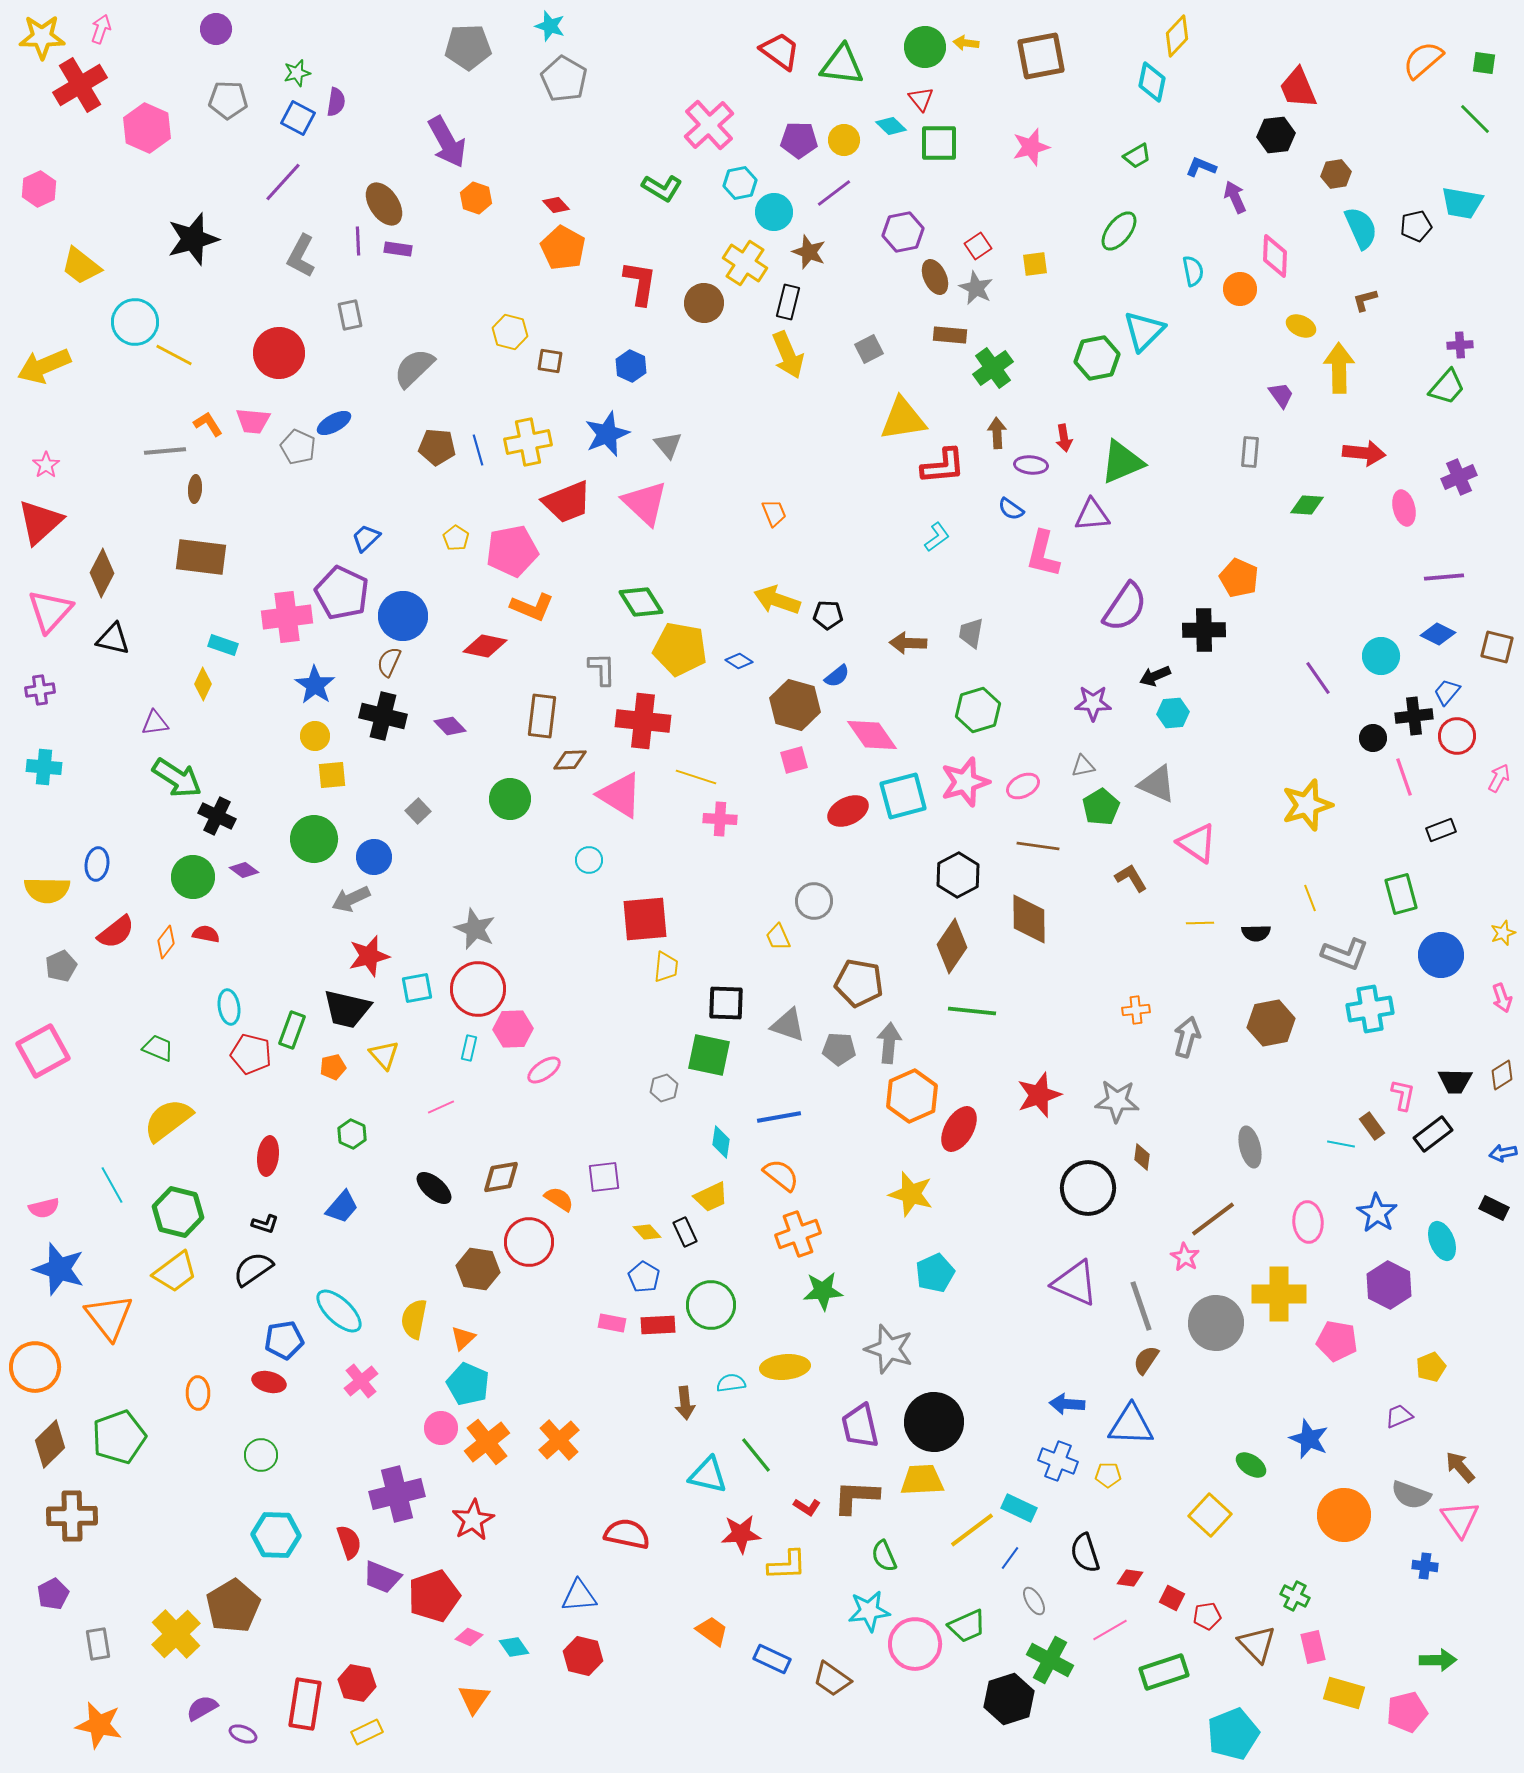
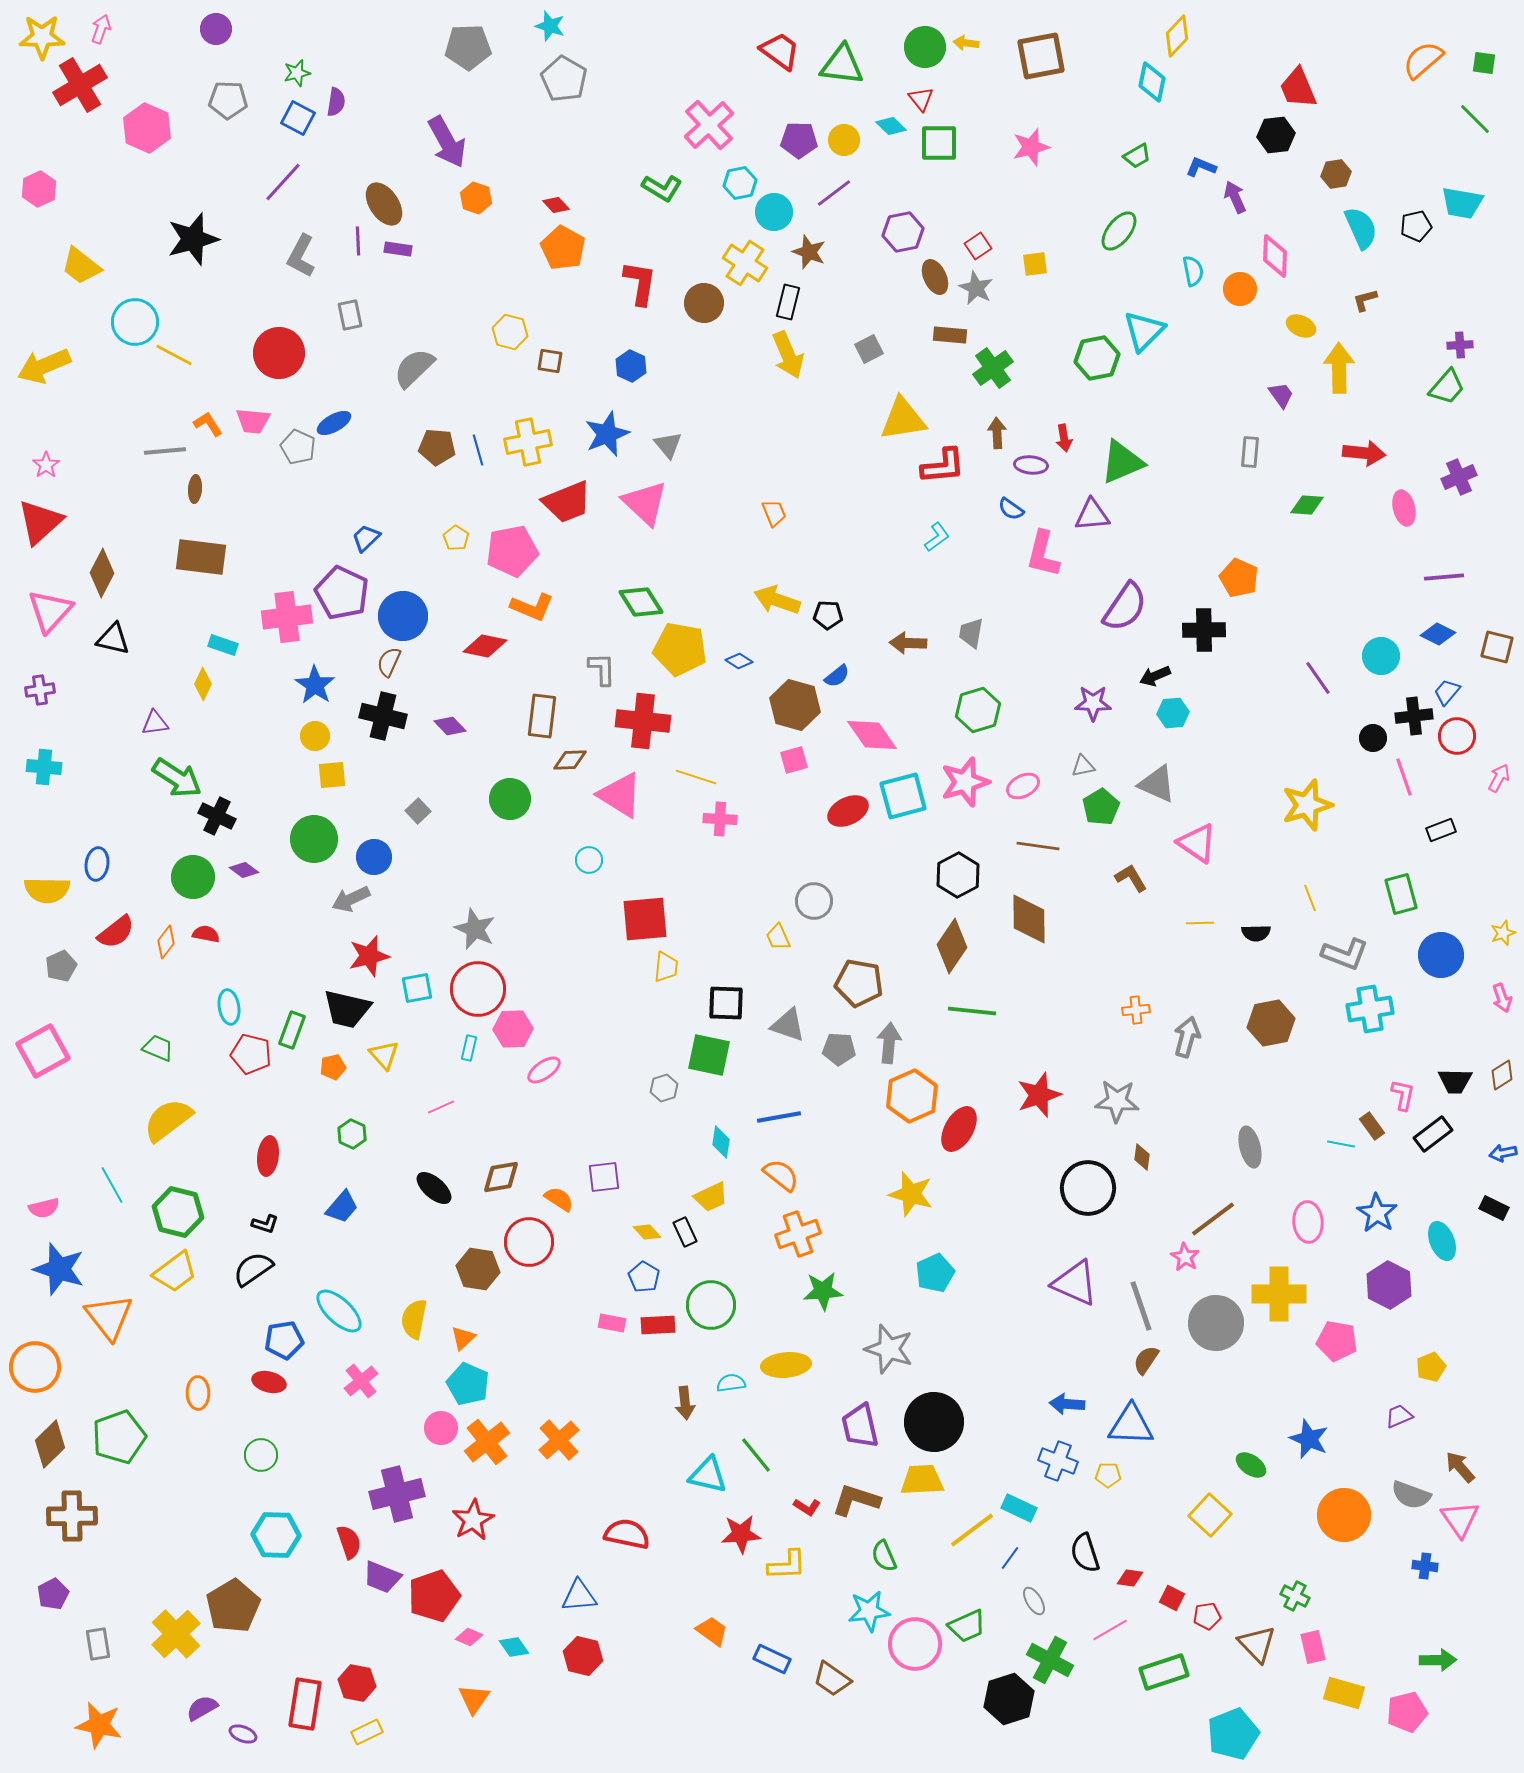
yellow ellipse at (785, 1367): moved 1 px right, 2 px up
brown L-shape at (856, 1497): moved 3 px down; rotated 15 degrees clockwise
